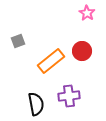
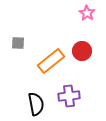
gray square: moved 2 px down; rotated 24 degrees clockwise
